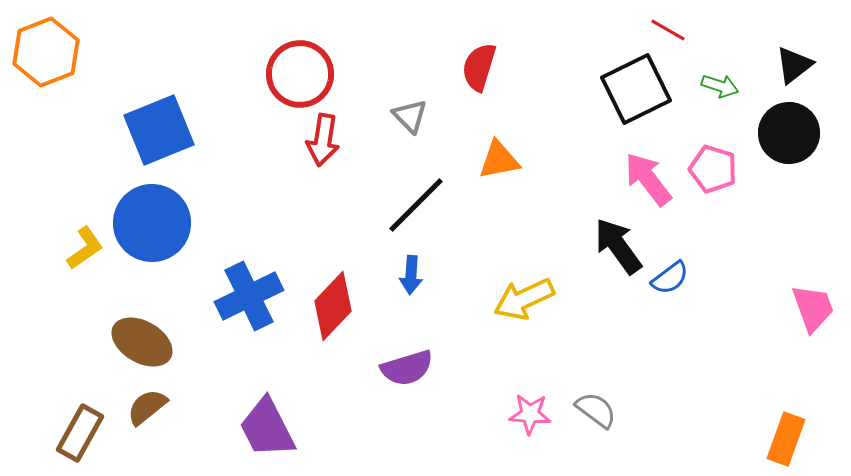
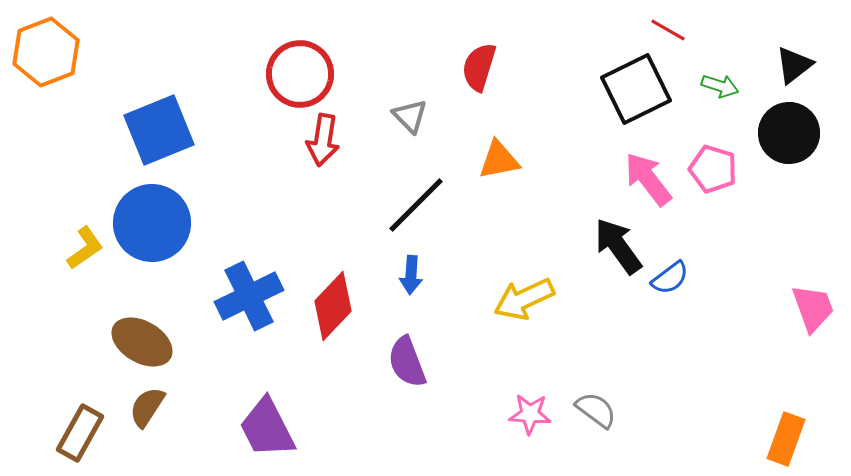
purple semicircle: moved 6 px up; rotated 86 degrees clockwise
brown semicircle: rotated 18 degrees counterclockwise
